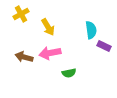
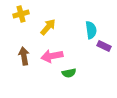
yellow cross: rotated 14 degrees clockwise
yellow arrow: rotated 108 degrees counterclockwise
pink arrow: moved 2 px right, 3 px down
brown arrow: moved 1 px up; rotated 66 degrees clockwise
